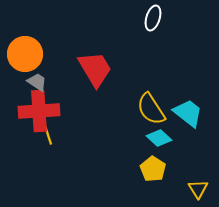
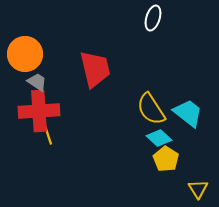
red trapezoid: rotated 18 degrees clockwise
yellow pentagon: moved 13 px right, 10 px up
